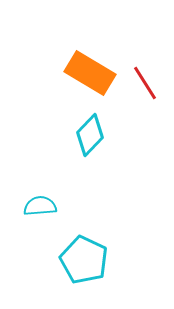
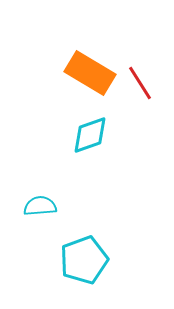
red line: moved 5 px left
cyan diamond: rotated 27 degrees clockwise
cyan pentagon: rotated 27 degrees clockwise
